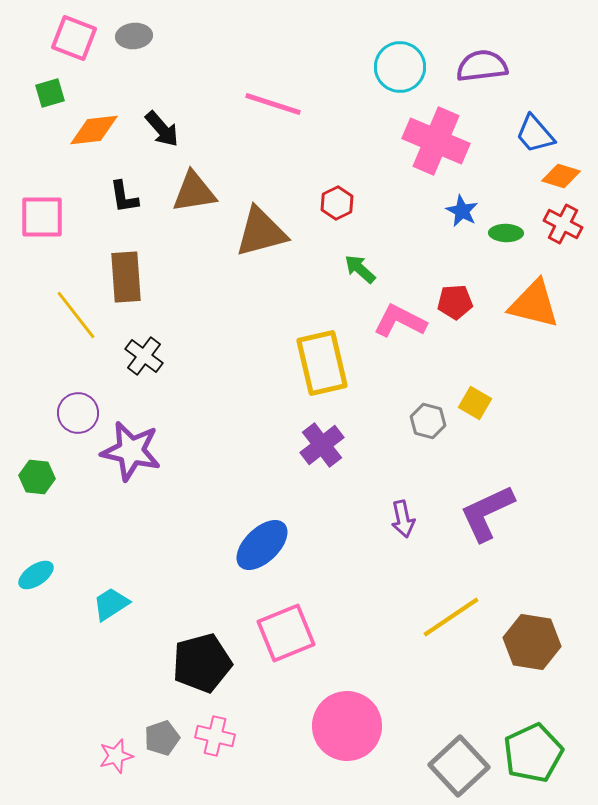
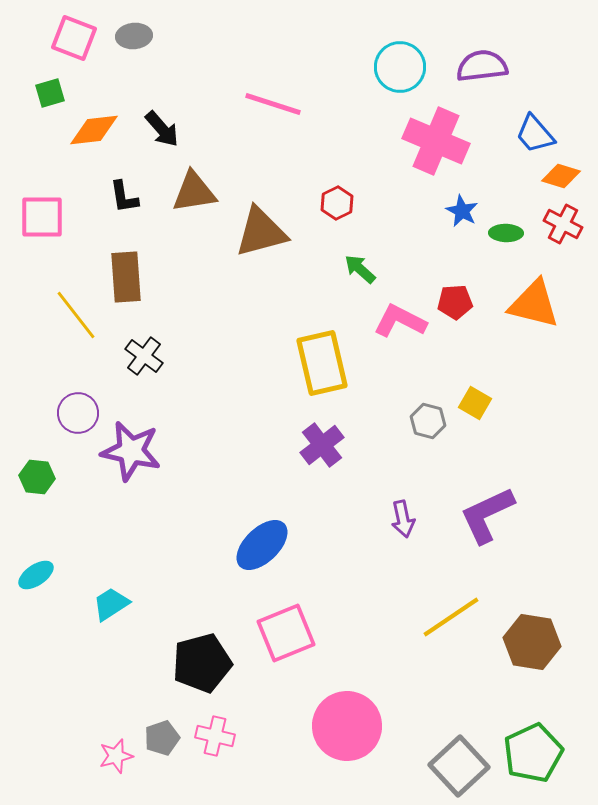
purple L-shape at (487, 513): moved 2 px down
